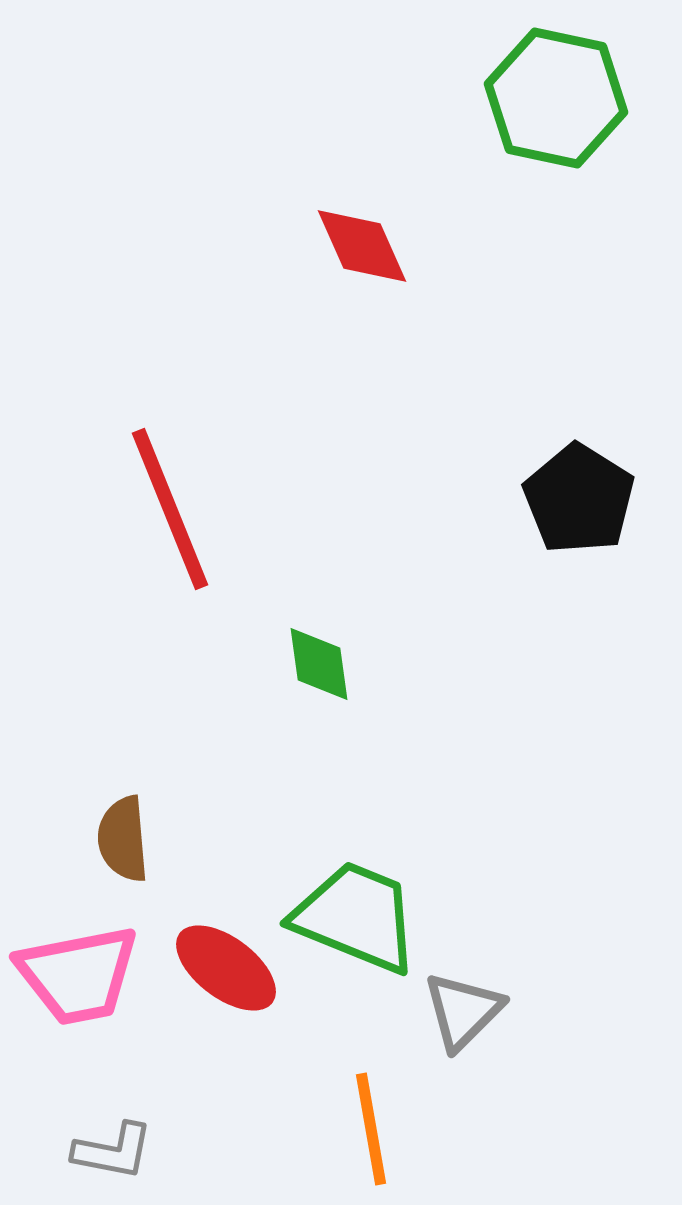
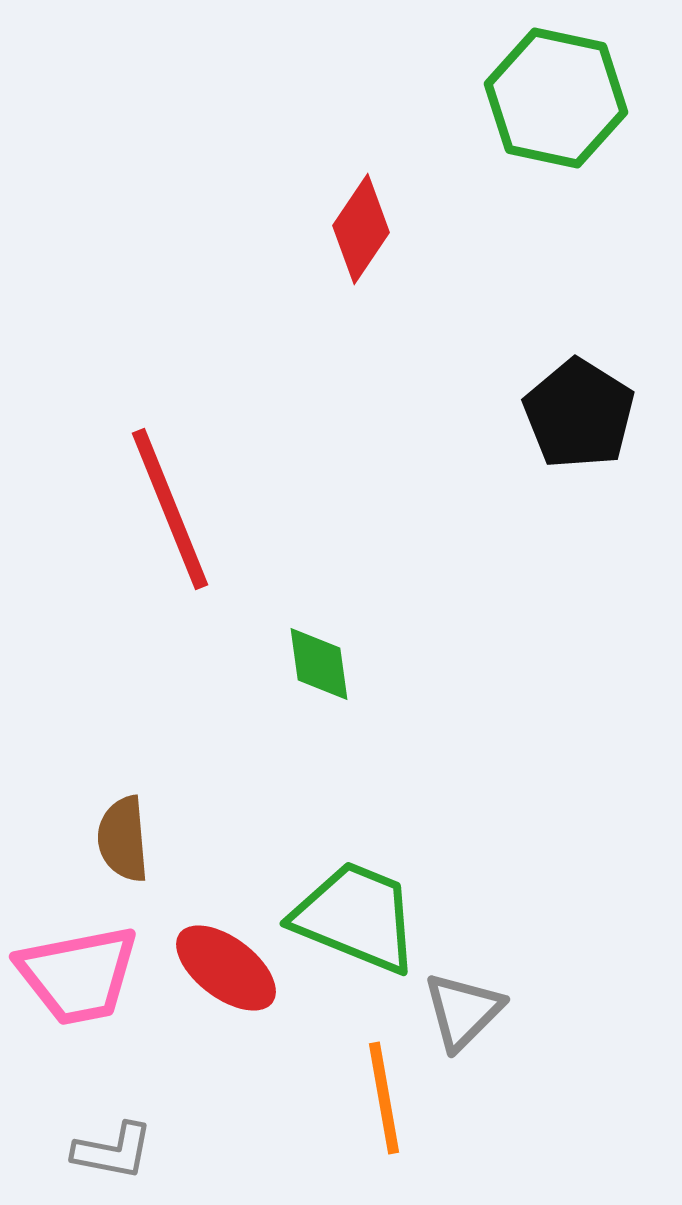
red diamond: moved 1 px left, 17 px up; rotated 58 degrees clockwise
black pentagon: moved 85 px up
orange line: moved 13 px right, 31 px up
